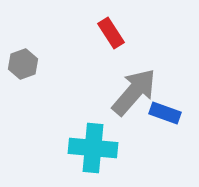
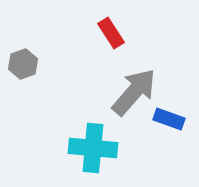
blue rectangle: moved 4 px right, 6 px down
